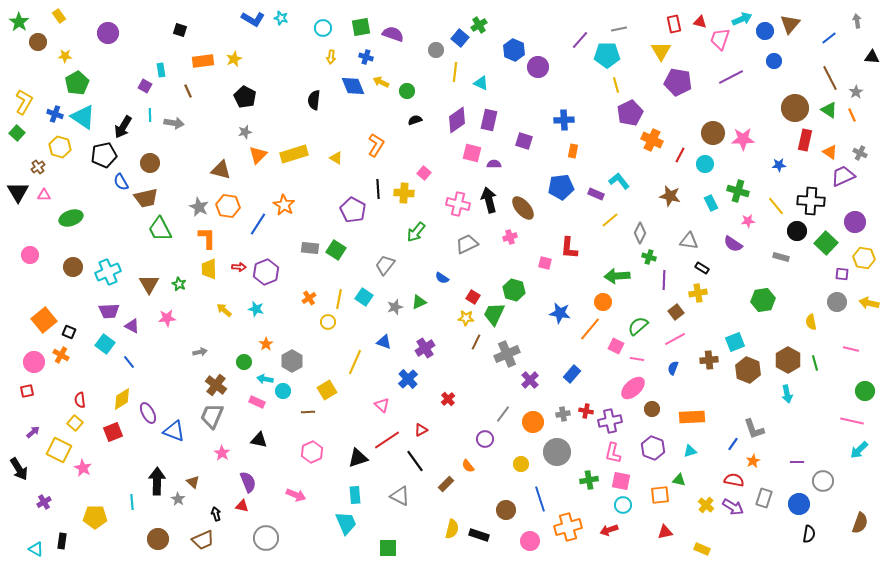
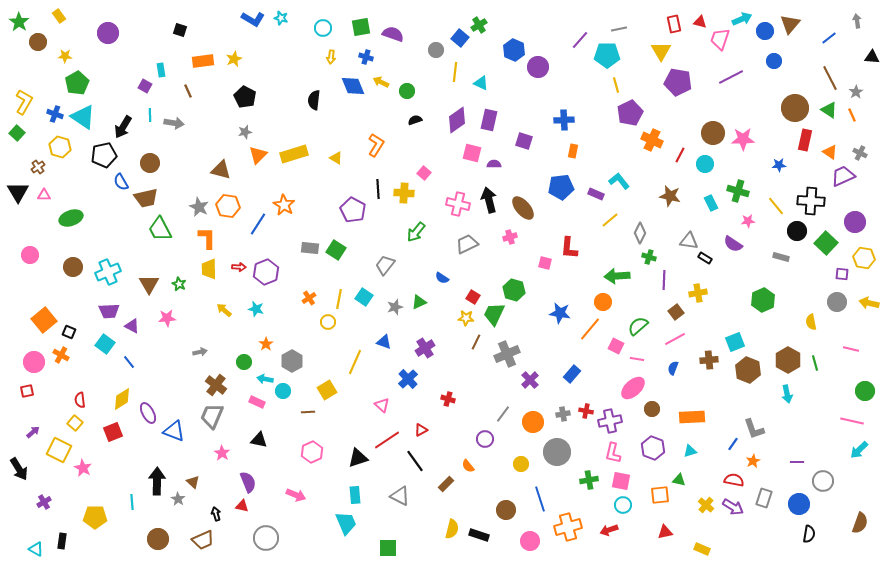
black rectangle at (702, 268): moved 3 px right, 10 px up
green hexagon at (763, 300): rotated 15 degrees counterclockwise
red cross at (448, 399): rotated 32 degrees counterclockwise
